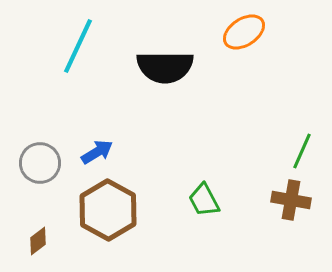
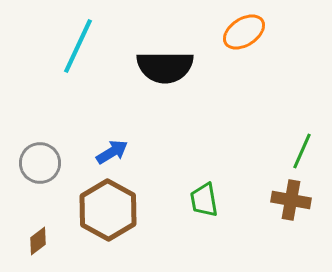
blue arrow: moved 15 px right
green trapezoid: rotated 18 degrees clockwise
